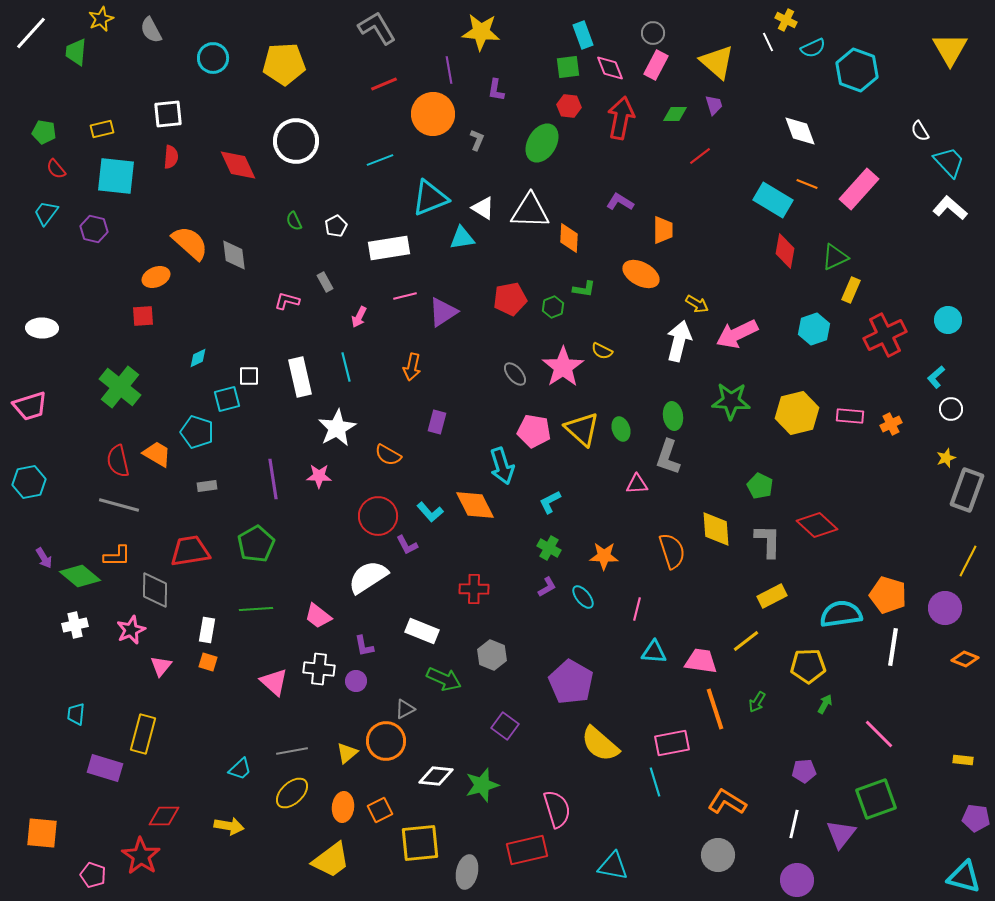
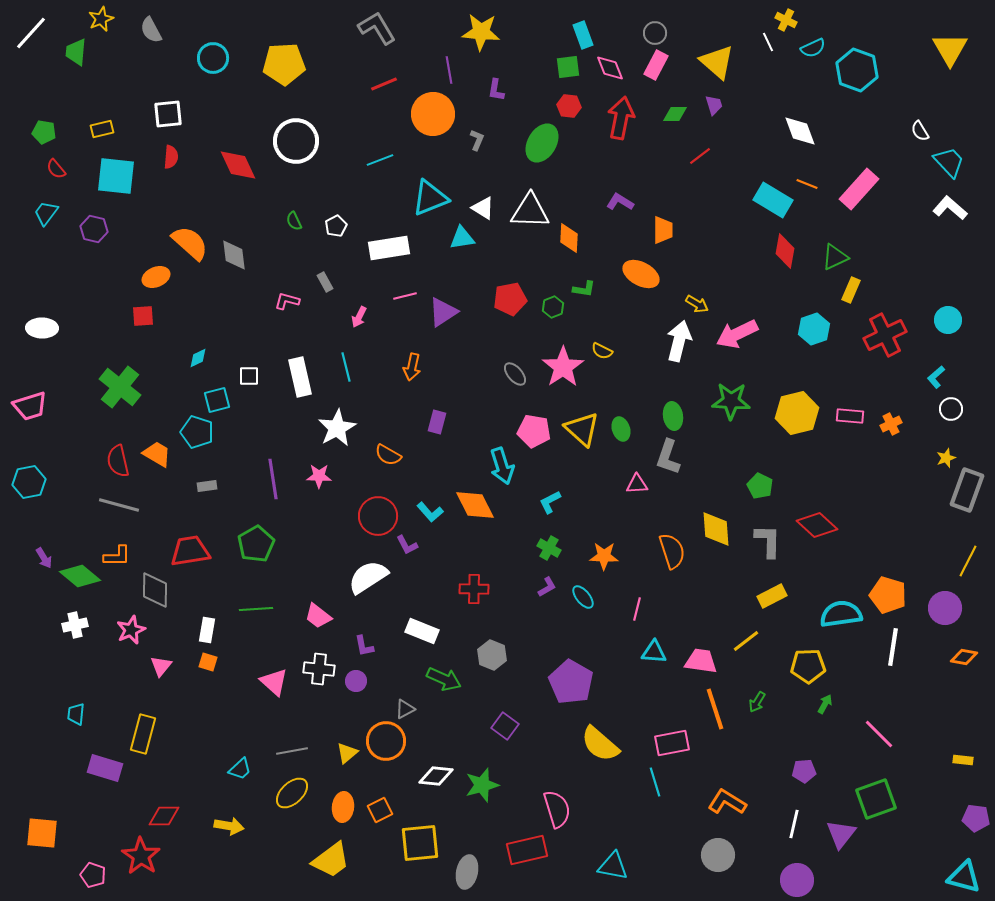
gray circle at (653, 33): moved 2 px right
cyan square at (227, 399): moved 10 px left, 1 px down
orange diamond at (965, 659): moved 1 px left, 2 px up; rotated 12 degrees counterclockwise
